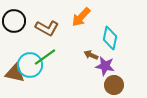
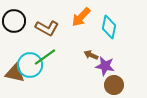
cyan diamond: moved 1 px left, 11 px up
